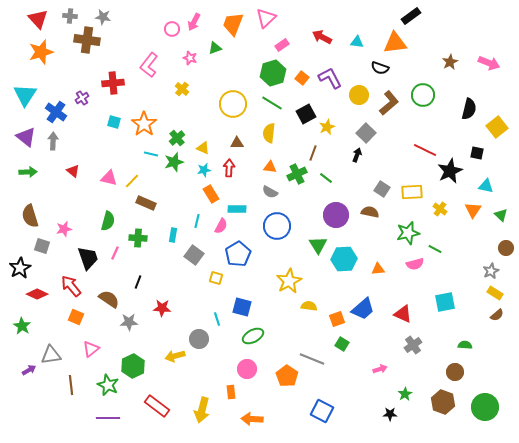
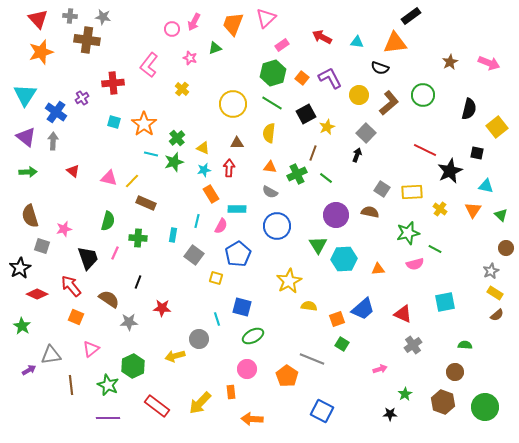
yellow arrow at (202, 410): moved 2 px left, 7 px up; rotated 30 degrees clockwise
